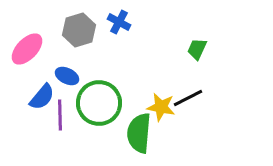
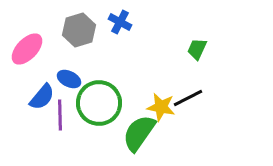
blue cross: moved 1 px right
blue ellipse: moved 2 px right, 3 px down
green semicircle: rotated 30 degrees clockwise
